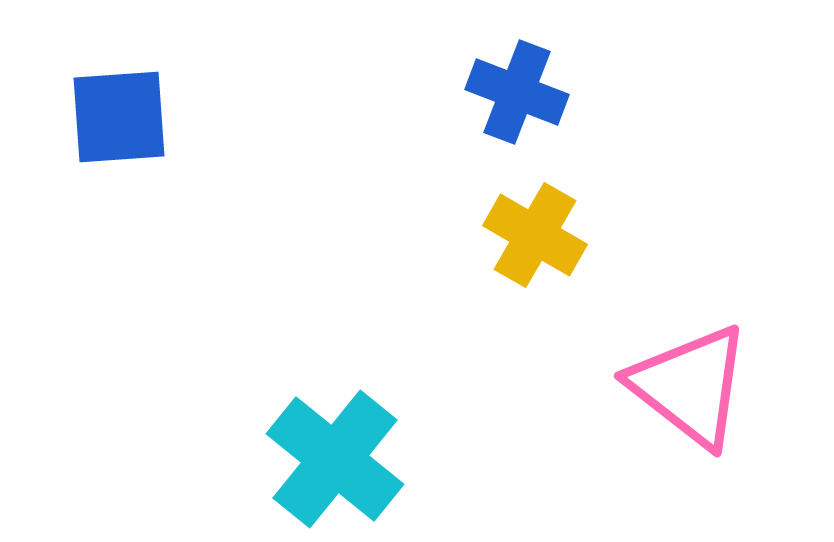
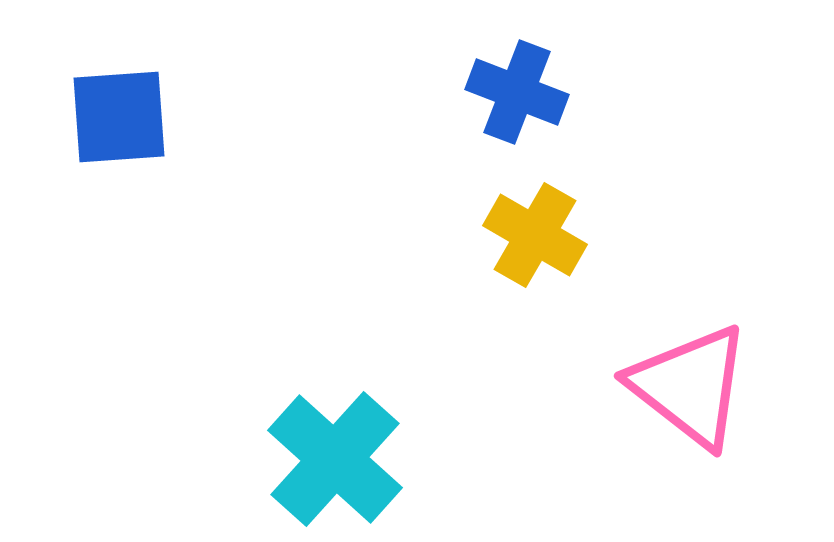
cyan cross: rotated 3 degrees clockwise
